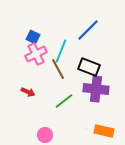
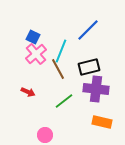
pink cross: rotated 15 degrees counterclockwise
black rectangle: rotated 35 degrees counterclockwise
orange rectangle: moved 2 px left, 9 px up
